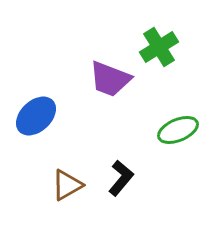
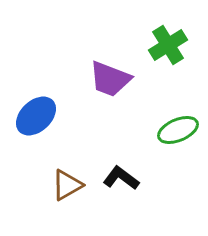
green cross: moved 9 px right, 2 px up
black L-shape: rotated 93 degrees counterclockwise
